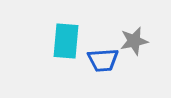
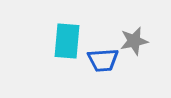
cyan rectangle: moved 1 px right
